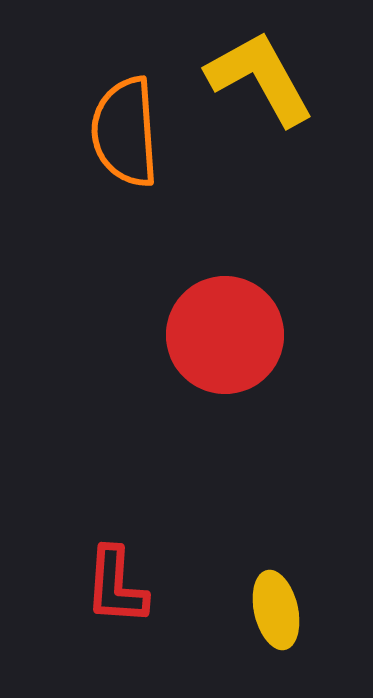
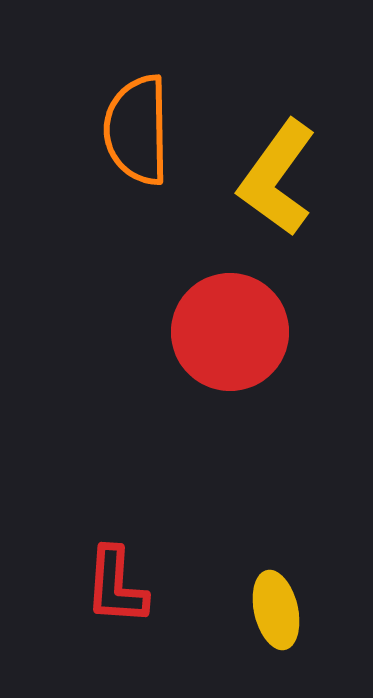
yellow L-shape: moved 17 px right, 100 px down; rotated 115 degrees counterclockwise
orange semicircle: moved 12 px right, 2 px up; rotated 3 degrees clockwise
red circle: moved 5 px right, 3 px up
